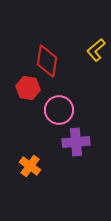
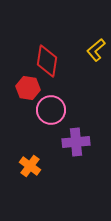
pink circle: moved 8 px left
